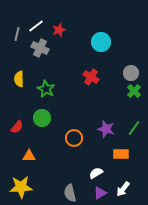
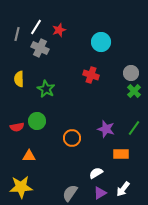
white line: moved 1 px down; rotated 21 degrees counterclockwise
red cross: moved 2 px up; rotated 14 degrees counterclockwise
green circle: moved 5 px left, 3 px down
red semicircle: rotated 40 degrees clockwise
orange circle: moved 2 px left
gray semicircle: rotated 48 degrees clockwise
